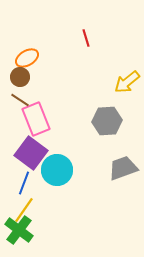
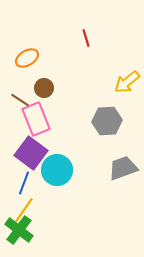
brown circle: moved 24 px right, 11 px down
